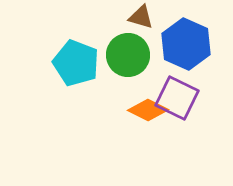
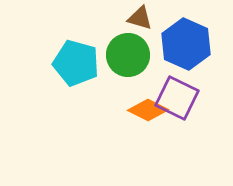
brown triangle: moved 1 px left, 1 px down
cyan pentagon: rotated 6 degrees counterclockwise
